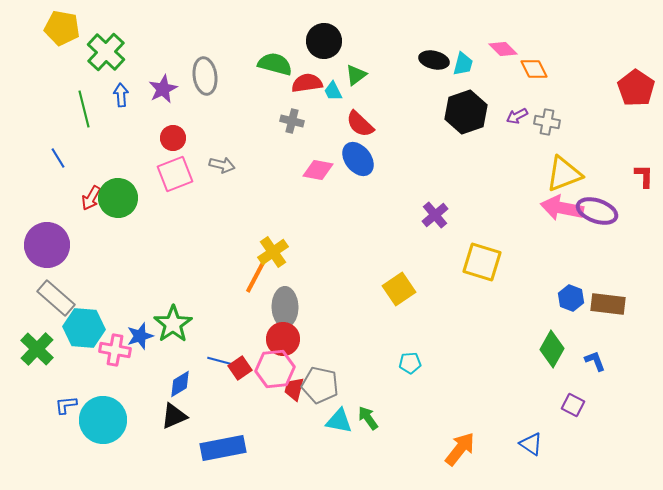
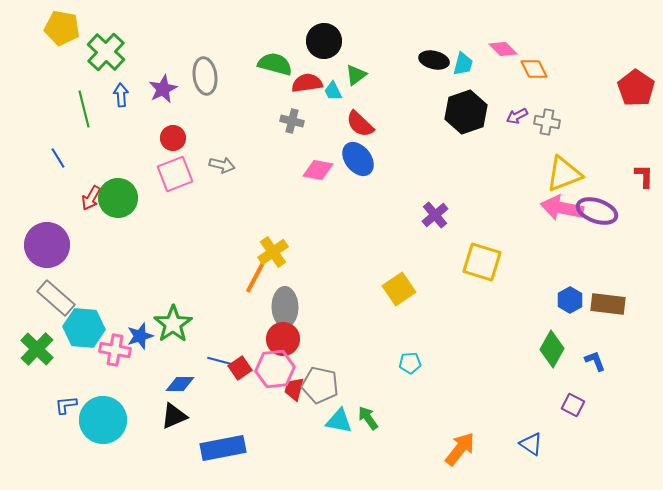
blue hexagon at (571, 298): moved 1 px left, 2 px down; rotated 10 degrees clockwise
blue diamond at (180, 384): rotated 32 degrees clockwise
